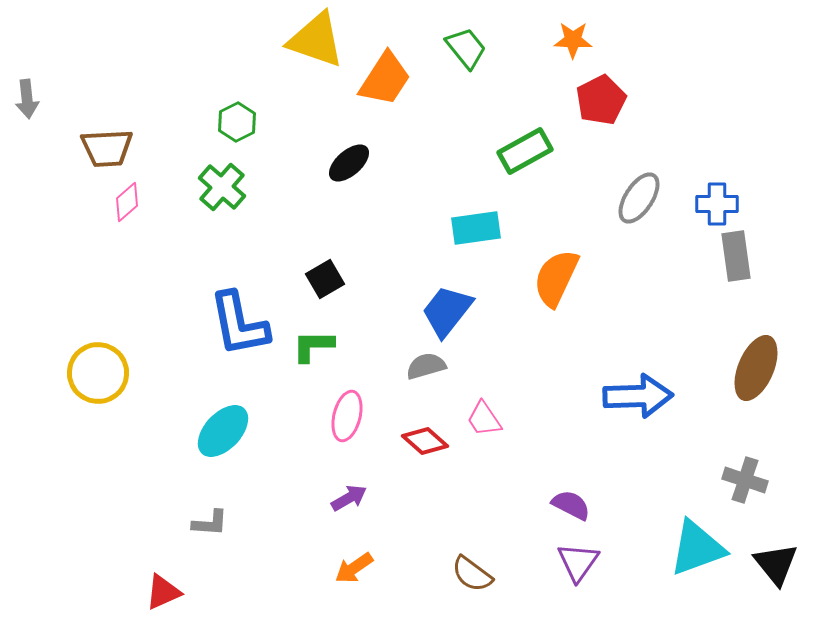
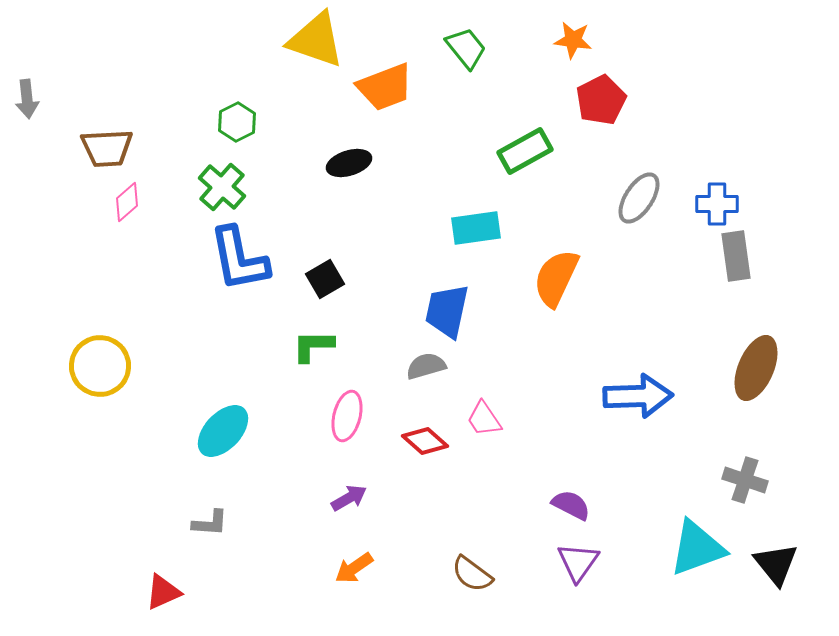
orange star: rotated 6 degrees clockwise
orange trapezoid: moved 8 px down; rotated 36 degrees clockwise
black ellipse: rotated 24 degrees clockwise
blue trapezoid: rotated 26 degrees counterclockwise
blue L-shape: moved 65 px up
yellow circle: moved 2 px right, 7 px up
